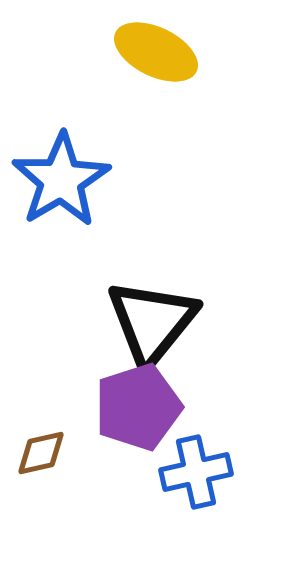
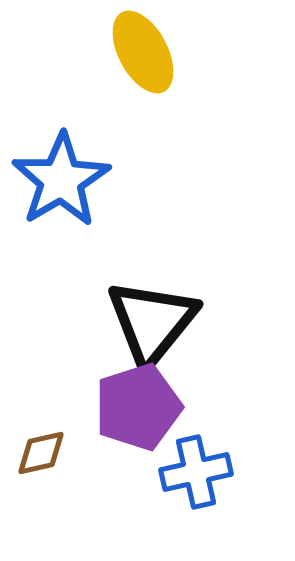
yellow ellipse: moved 13 px left; rotated 36 degrees clockwise
